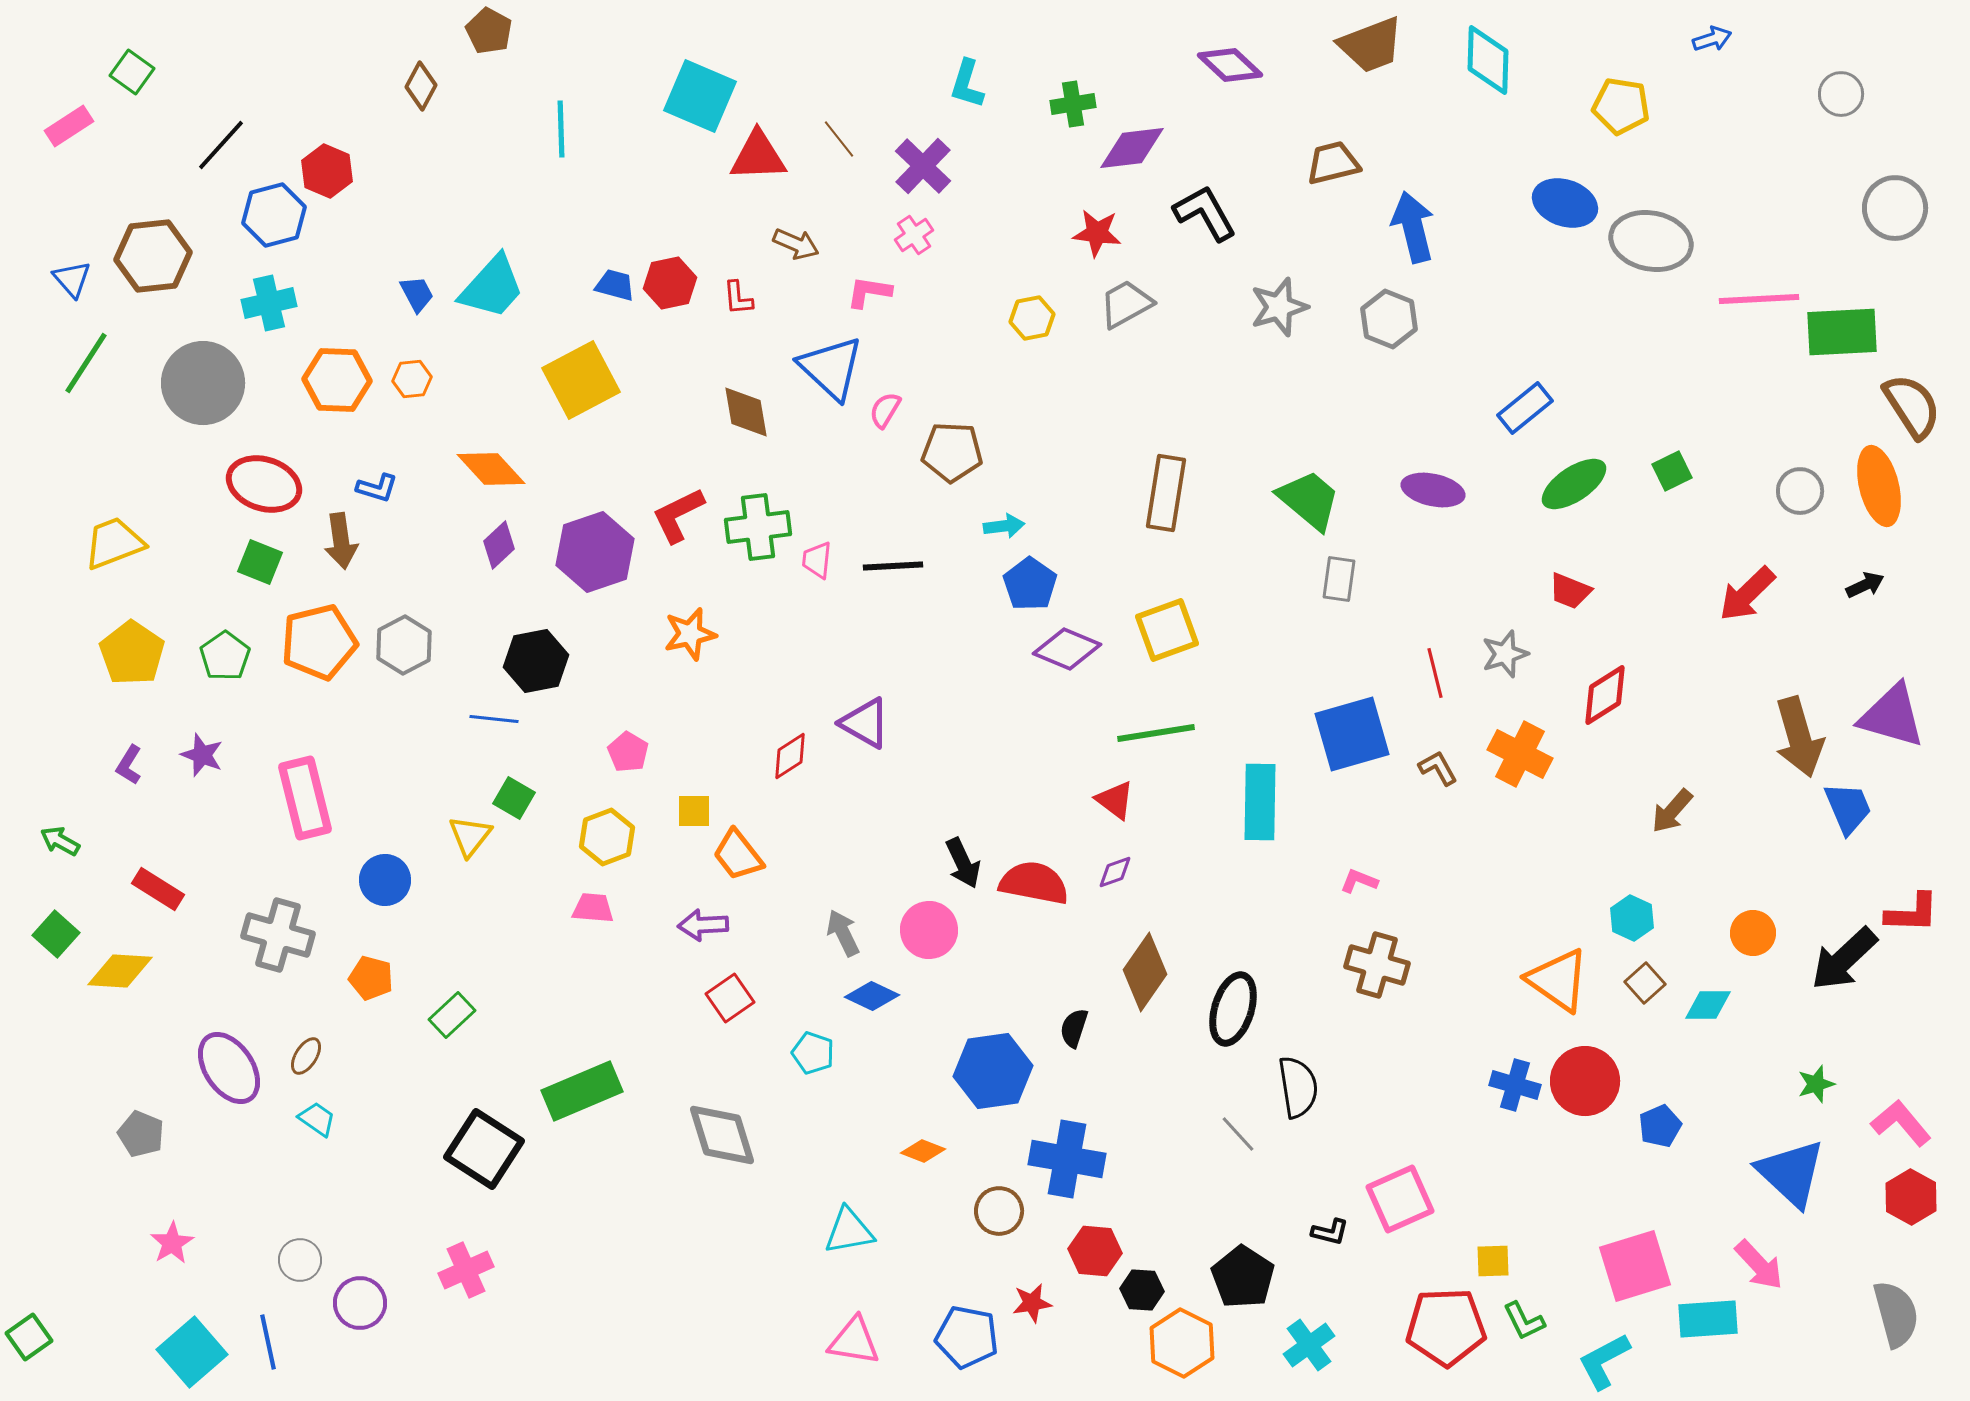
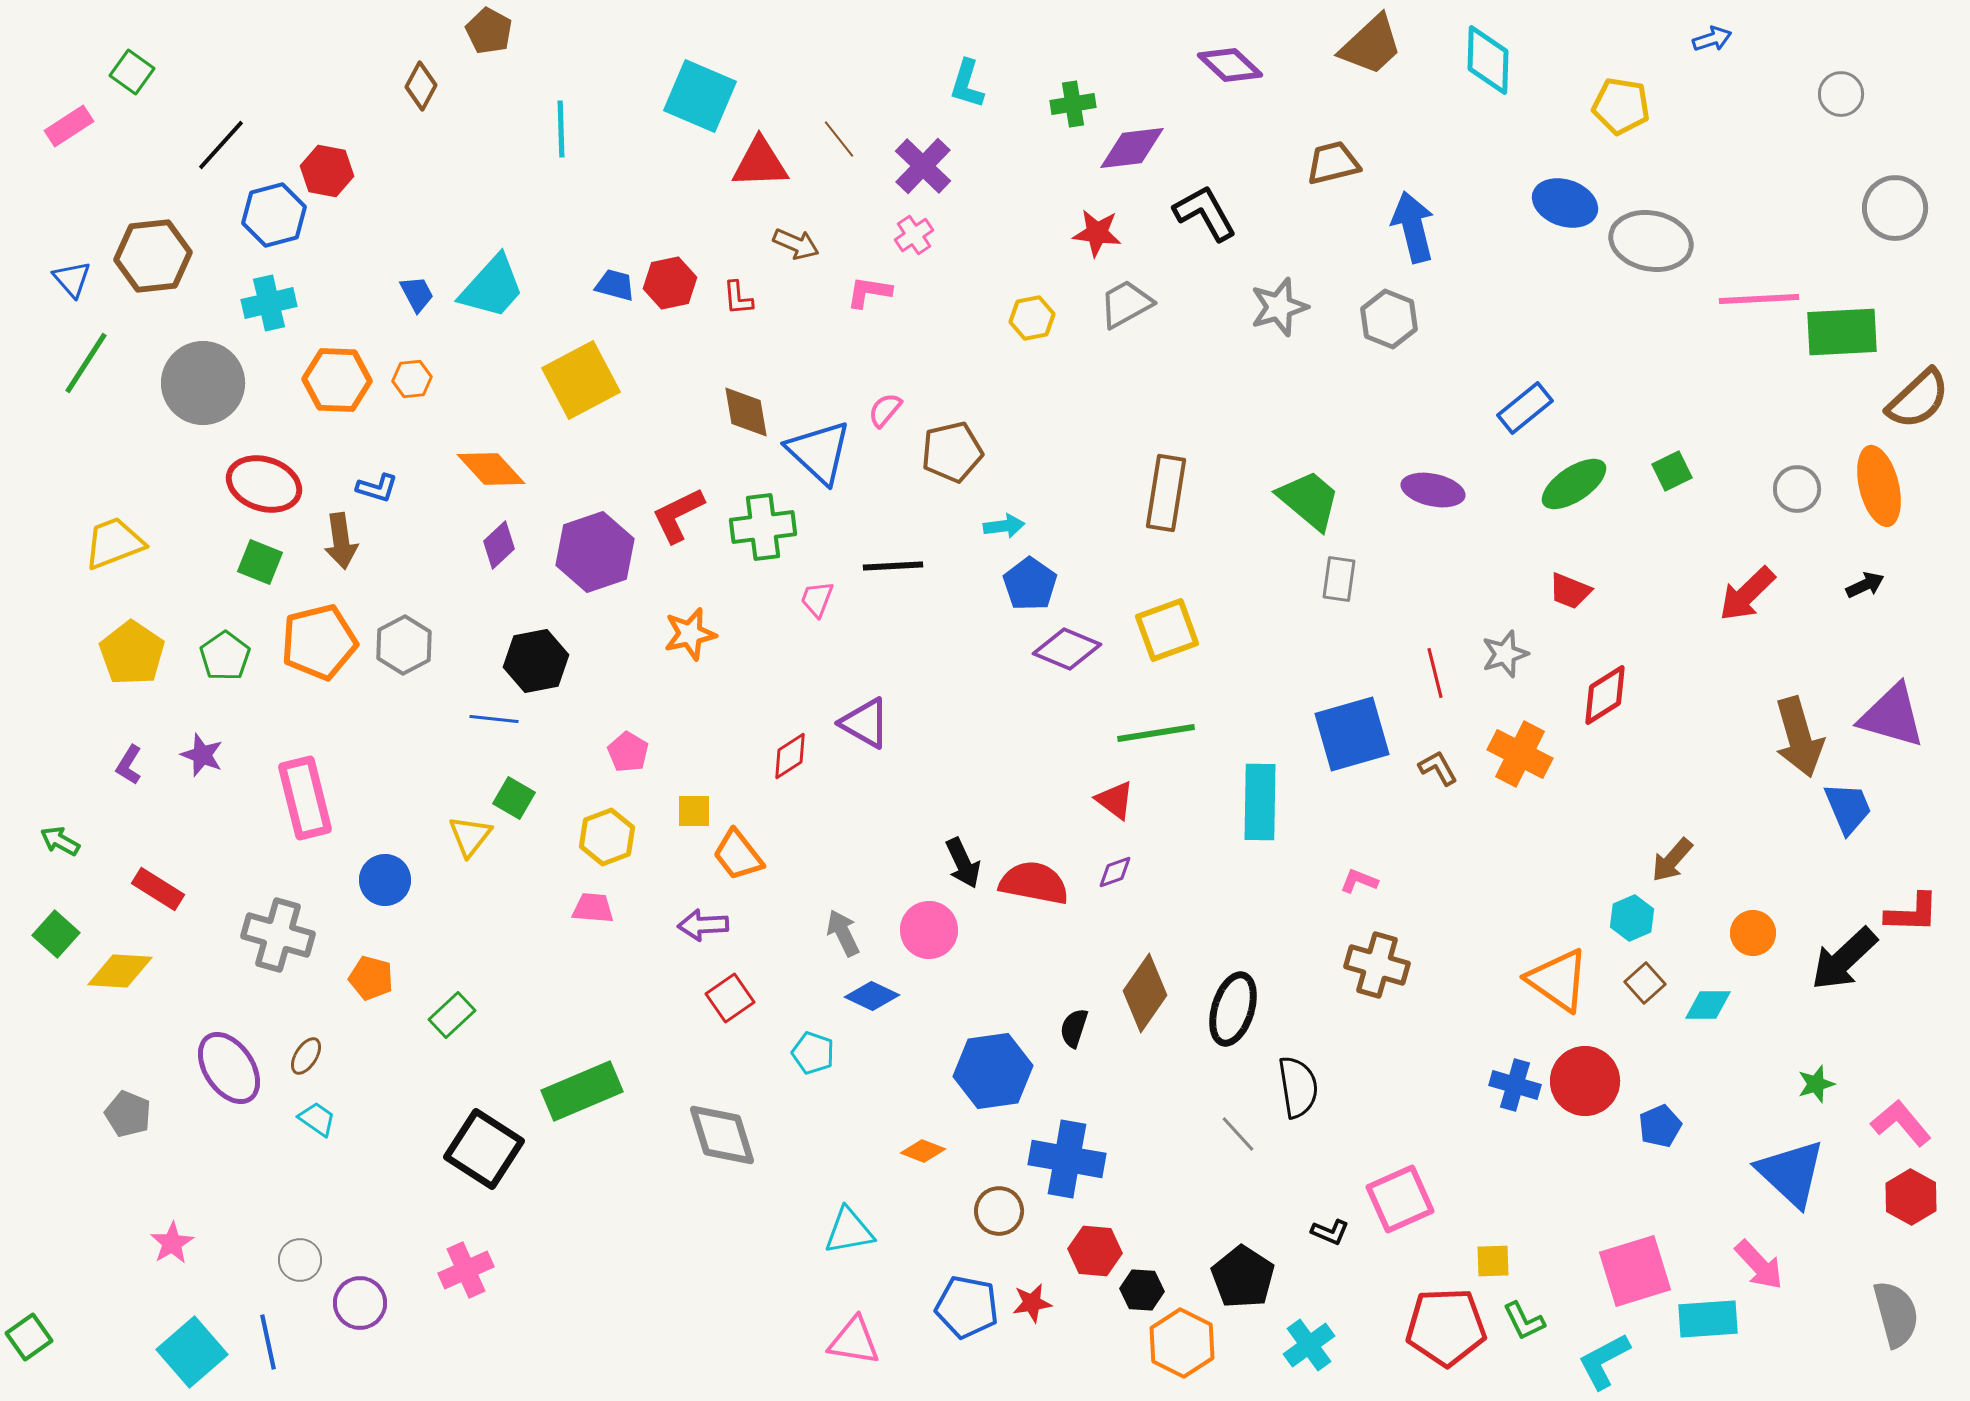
brown trapezoid at (1371, 45): rotated 22 degrees counterclockwise
red triangle at (758, 156): moved 2 px right, 7 px down
red hexagon at (327, 171): rotated 12 degrees counterclockwise
blue triangle at (831, 368): moved 12 px left, 84 px down
brown semicircle at (1912, 406): moved 6 px right, 7 px up; rotated 80 degrees clockwise
pink semicircle at (885, 410): rotated 9 degrees clockwise
brown pentagon at (952, 452): rotated 16 degrees counterclockwise
gray circle at (1800, 491): moved 3 px left, 2 px up
green cross at (758, 527): moved 5 px right
pink trapezoid at (817, 560): moved 39 px down; rotated 15 degrees clockwise
brown arrow at (1672, 811): moved 49 px down
cyan hexagon at (1632, 918): rotated 12 degrees clockwise
brown diamond at (1145, 972): moved 21 px down
gray pentagon at (141, 1134): moved 13 px left, 20 px up
black L-shape at (1330, 1232): rotated 9 degrees clockwise
pink square at (1635, 1266): moved 5 px down
blue pentagon at (967, 1337): moved 30 px up
